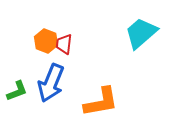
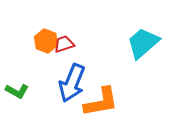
cyan trapezoid: moved 2 px right, 10 px down
red trapezoid: rotated 65 degrees clockwise
blue arrow: moved 21 px right
green L-shape: rotated 50 degrees clockwise
